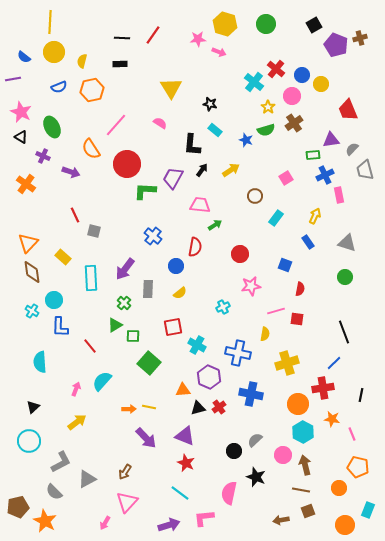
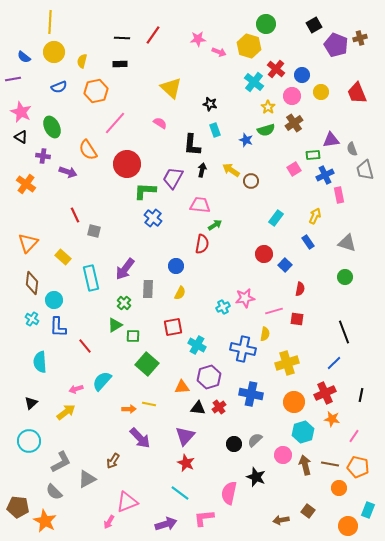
yellow hexagon at (225, 24): moved 24 px right, 22 px down
yellow circle at (321, 84): moved 8 px down
yellow triangle at (171, 88): rotated 15 degrees counterclockwise
orange hexagon at (92, 90): moved 4 px right, 1 px down
red trapezoid at (348, 110): moved 9 px right, 17 px up
pink line at (116, 125): moved 1 px left, 2 px up
cyan rectangle at (215, 130): rotated 32 degrees clockwise
orange semicircle at (91, 149): moved 3 px left, 1 px down
gray semicircle at (352, 149): rotated 64 degrees counterclockwise
purple cross at (43, 156): rotated 16 degrees counterclockwise
black arrow at (202, 170): rotated 24 degrees counterclockwise
yellow arrow at (231, 170): rotated 114 degrees counterclockwise
purple arrow at (71, 172): moved 3 px left
pink square at (286, 178): moved 8 px right, 9 px up
brown circle at (255, 196): moved 4 px left, 15 px up
blue cross at (153, 236): moved 18 px up
red semicircle at (195, 247): moved 7 px right, 3 px up
red circle at (240, 254): moved 24 px right
blue square at (285, 265): rotated 24 degrees clockwise
brown diamond at (32, 272): moved 11 px down; rotated 15 degrees clockwise
cyan rectangle at (91, 278): rotated 10 degrees counterclockwise
pink star at (251, 286): moved 6 px left, 12 px down
yellow semicircle at (180, 293): rotated 24 degrees counterclockwise
cyan cross at (32, 311): moved 8 px down
pink line at (276, 311): moved 2 px left
blue L-shape at (60, 327): moved 2 px left
red line at (90, 346): moved 5 px left
blue cross at (238, 353): moved 5 px right, 4 px up
green square at (149, 363): moved 2 px left, 1 px down
purple hexagon at (209, 377): rotated 20 degrees clockwise
red cross at (323, 388): moved 2 px right, 5 px down; rotated 15 degrees counterclockwise
pink arrow at (76, 389): rotated 128 degrees counterclockwise
orange triangle at (183, 390): moved 1 px left, 3 px up
orange circle at (298, 404): moved 4 px left, 2 px up
black triangle at (33, 407): moved 2 px left, 4 px up
yellow line at (149, 407): moved 3 px up
black triangle at (198, 408): rotated 21 degrees clockwise
yellow arrow at (77, 422): moved 11 px left, 10 px up
cyan hexagon at (303, 432): rotated 15 degrees clockwise
pink line at (352, 434): moved 2 px right, 2 px down; rotated 56 degrees clockwise
purple triangle at (185, 436): rotated 50 degrees clockwise
purple arrow at (146, 438): moved 6 px left
black circle at (234, 451): moved 7 px up
brown arrow at (125, 472): moved 12 px left, 11 px up
brown line at (301, 490): moved 29 px right, 26 px up
pink triangle at (127, 502): rotated 25 degrees clockwise
brown pentagon at (18, 507): rotated 20 degrees clockwise
brown square at (308, 511): rotated 32 degrees counterclockwise
pink arrow at (105, 523): moved 4 px right, 1 px up
purple arrow at (169, 525): moved 3 px left, 1 px up
orange circle at (345, 525): moved 3 px right, 1 px down
